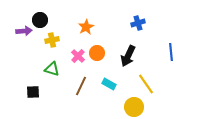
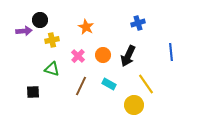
orange star: rotated 14 degrees counterclockwise
orange circle: moved 6 px right, 2 px down
yellow circle: moved 2 px up
